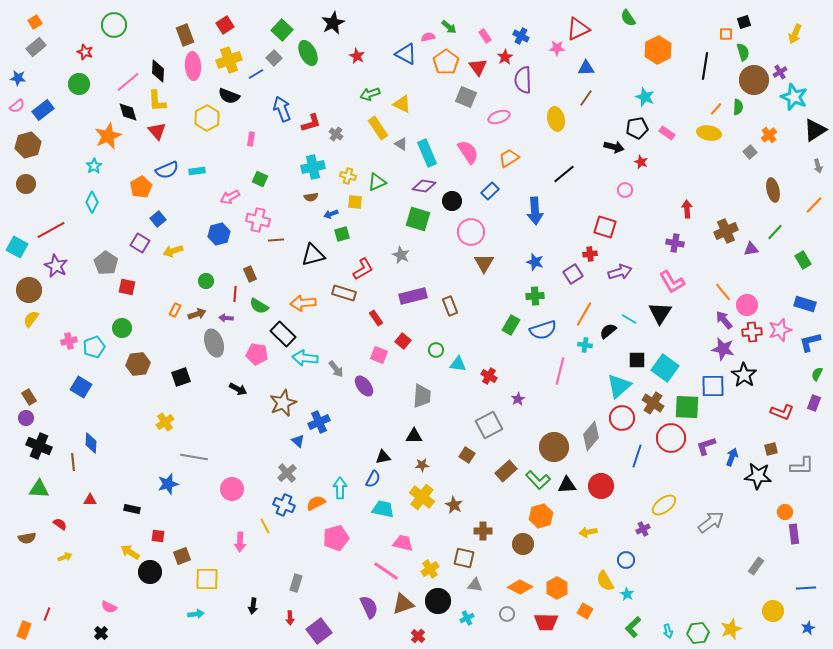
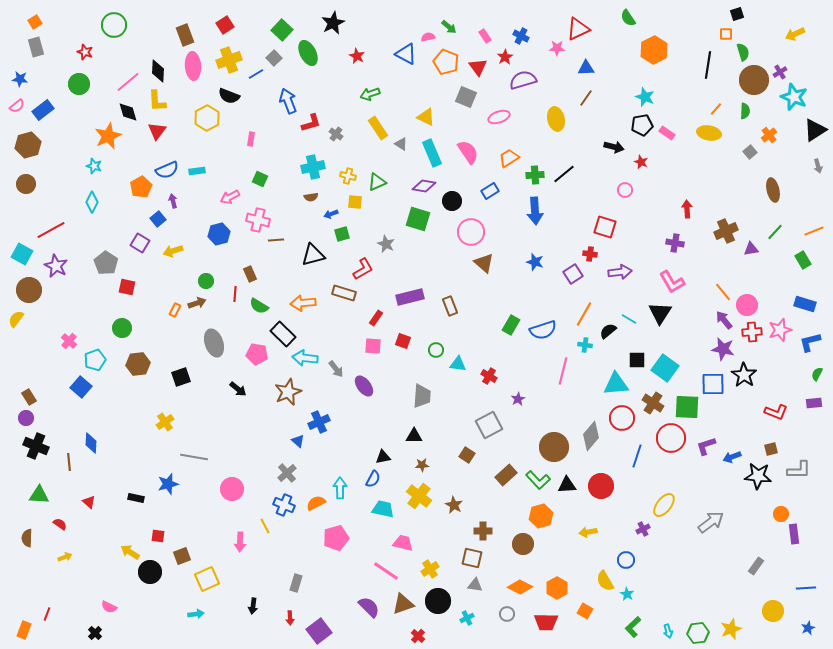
black square at (744, 22): moved 7 px left, 8 px up
yellow arrow at (795, 34): rotated 42 degrees clockwise
gray rectangle at (36, 47): rotated 66 degrees counterclockwise
orange hexagon at (658, 50): moved 4 px left
orange pentagon at (446, 62): rotated 15 degrees counterclockwise
black line at (705, 66): moved 3 px right, 1 px up
blue star at (18, 78): moved 2 px right, 1 px down
purple semicircle at (523, 80): rotated 76 degrees clockwise
yellow triangle at (402, 104): moved 24 px right, 13 px down
green semicircle at (738, 107): moved 7 px right, 4 px down
blue arrow at (282, 109): moved 6 px right, 8 px up
black pentagon at (637, 128): moved 5 px right, 3 px up
red triangle at (157, 131): rotated 18 degrees clockwise
cyan rectangle at (427, 153): moved 5 px right
cyan star at (94, 166): rotated 21 degrees counterclockwise
blue rectangle at (490, 191): rotated 12 degrees clockwise
orange line at (814, 205): moved 26 px down; rotated 24 degrees clockwise
cyan square at (17, 247): moved 5 px right, 7 px down
red cross at (590, 254): rotated 16 degrees clockwise
gray star at (401, 255): moved 15 px left, 11 px up
brown triangle at (484, 263): rotated 20 degrees counterclockwise
purple arrow at (620, 272): rotated 10 degrees clockwise
purple rectangle at (413, 296): moved 3 px left, 1 px down
green cross at (535, 296): moved 121 px up
brown arrow at (197, 314): moved 11 px up
purple arrow at (226, 318): moved 53 px left, 117 px up; rotated 72 degrees clockwise
red rectangle at (376, 318): rotated 70 degrees clockwise
yellow semicircle at (31, 319): moved 15 px left
pink cross at (69, 341): rotated 35 degrees counterclockwise
red square at (403, 341): rotated 21 degrees counterclockwise
cyan pentagon at (94, 347): moved 1 px right, 13 px down
pink square at (379, 355): moved 6 px left, 9 px up; rotated 18 degrees counterclockwise
pink line at (560, 371): moved 3 px right
cyan triangle at (619, 386): moved 3 px left, 2 px up; rotated 36 degrees clockwise
blue square at (713, 386): moved 2 px up
blue square at (81, 387): rotated 10 degrees clockwise
black arrow at (238, 389): rotated 12 degrees clockwise
brown star at (283, 403): moved 5 px right, 11 px up
purple rectangle at (814, 403): rotated 63 degrees clockwise
red L-shape at (782, 412): moved 6 px left
black cross at (39, 446): moved 3 px left
blue arrow at (732, 457): rotated 132 degrees counterclockwise
brown line at (73, 462): moved 4 px left
gray L-shape at (802, 466): moved 3 px left, 4 px down
brown rectangle at (506, 471): moved 4 px down
green triangle at (39, 489): moved 6 px down
yellow cross at (422, 497): moved 3 px left, 1 px up
red triangle at (90, 500): moved 1 px left, 2 px down; rotated 40 degrees clockwise
yellow ellipse at (664, 505): rotated 15 degrees counterclockwise
black rectangle at (132, 509): moved 4 px right, 11 px up
orange circle at (785, 512): moved 4 px left, 2 px down
brown semicircle at (27, 538): rotated 102 degrees clockwise
brown square at (464, 558): moved 8 px right
yellow square at (207, 579): rotated 25 degrees counterclockwise
purple semicircle at (369, 607): rotated 20 degrees counterclockwise
black cross at (101, 633): moved 6 px left
